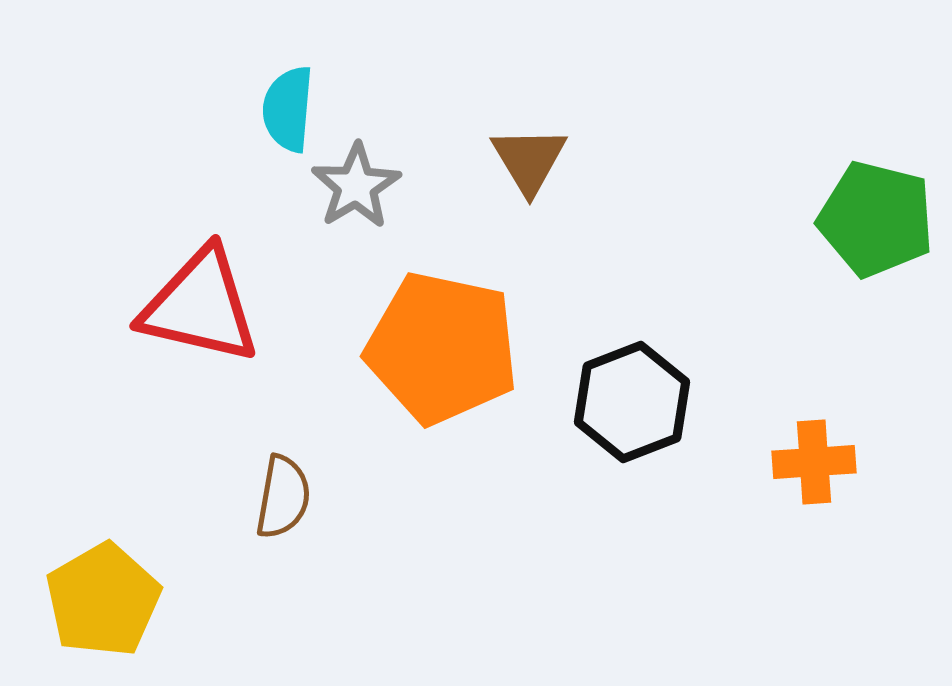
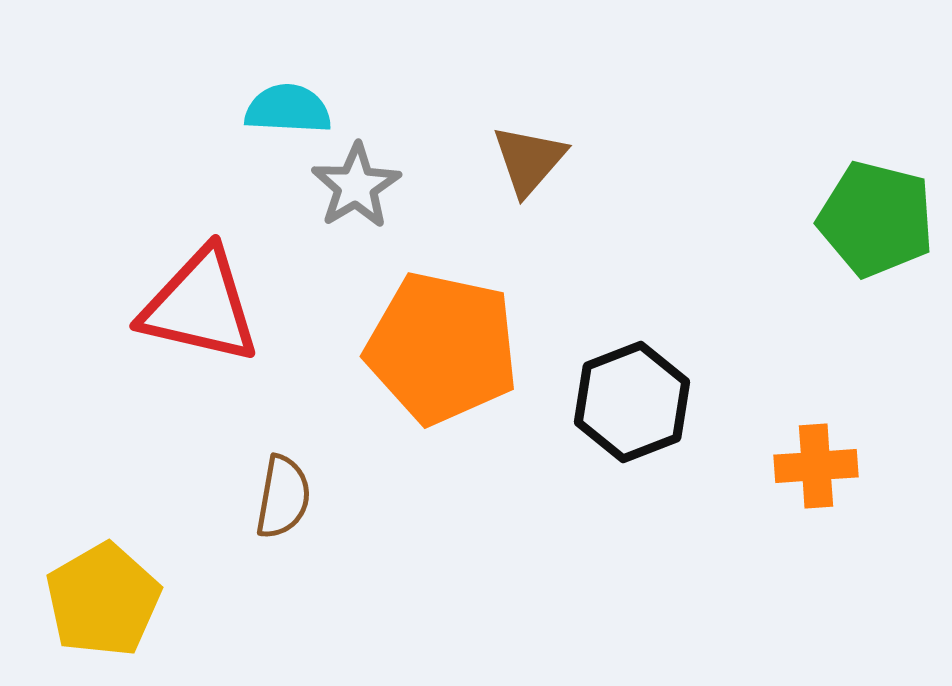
cyan semicircle: rotated 88 degrees clockwise
brown triangle: rotated 12 degrees clockwise
orange cross: moved 2 px right, 4 px down
